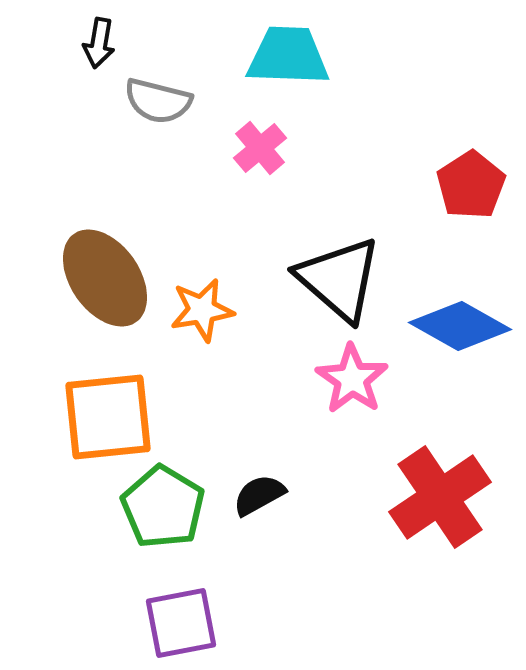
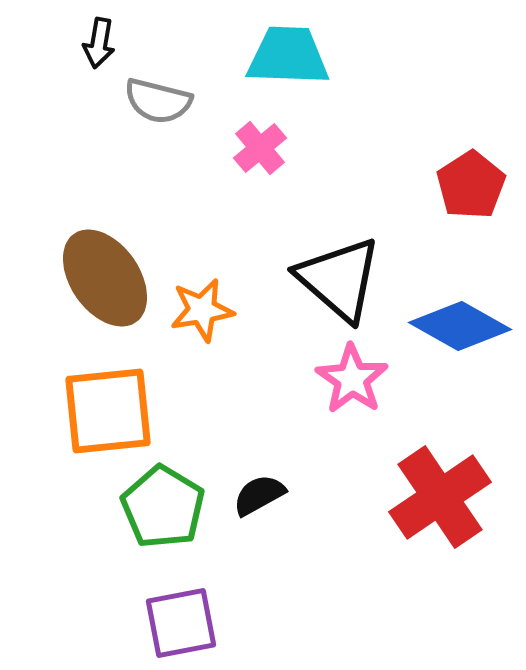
orange square: moved 6 px up
